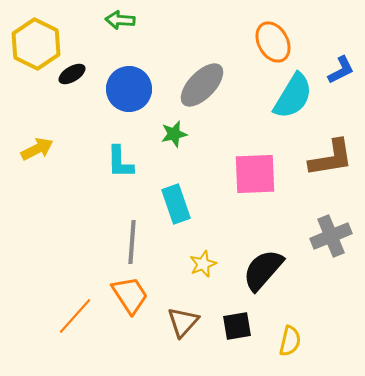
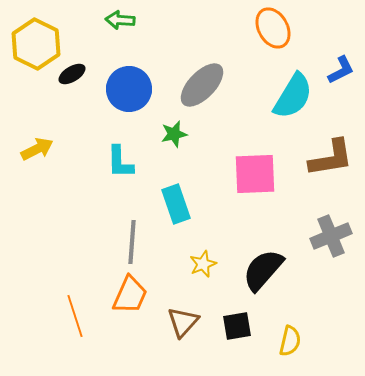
orange ellipse: moved 14 px up
orange trapezoid: rotated 57 degrees clockwise
orange line: rotated 60 degrees counterclockwise
